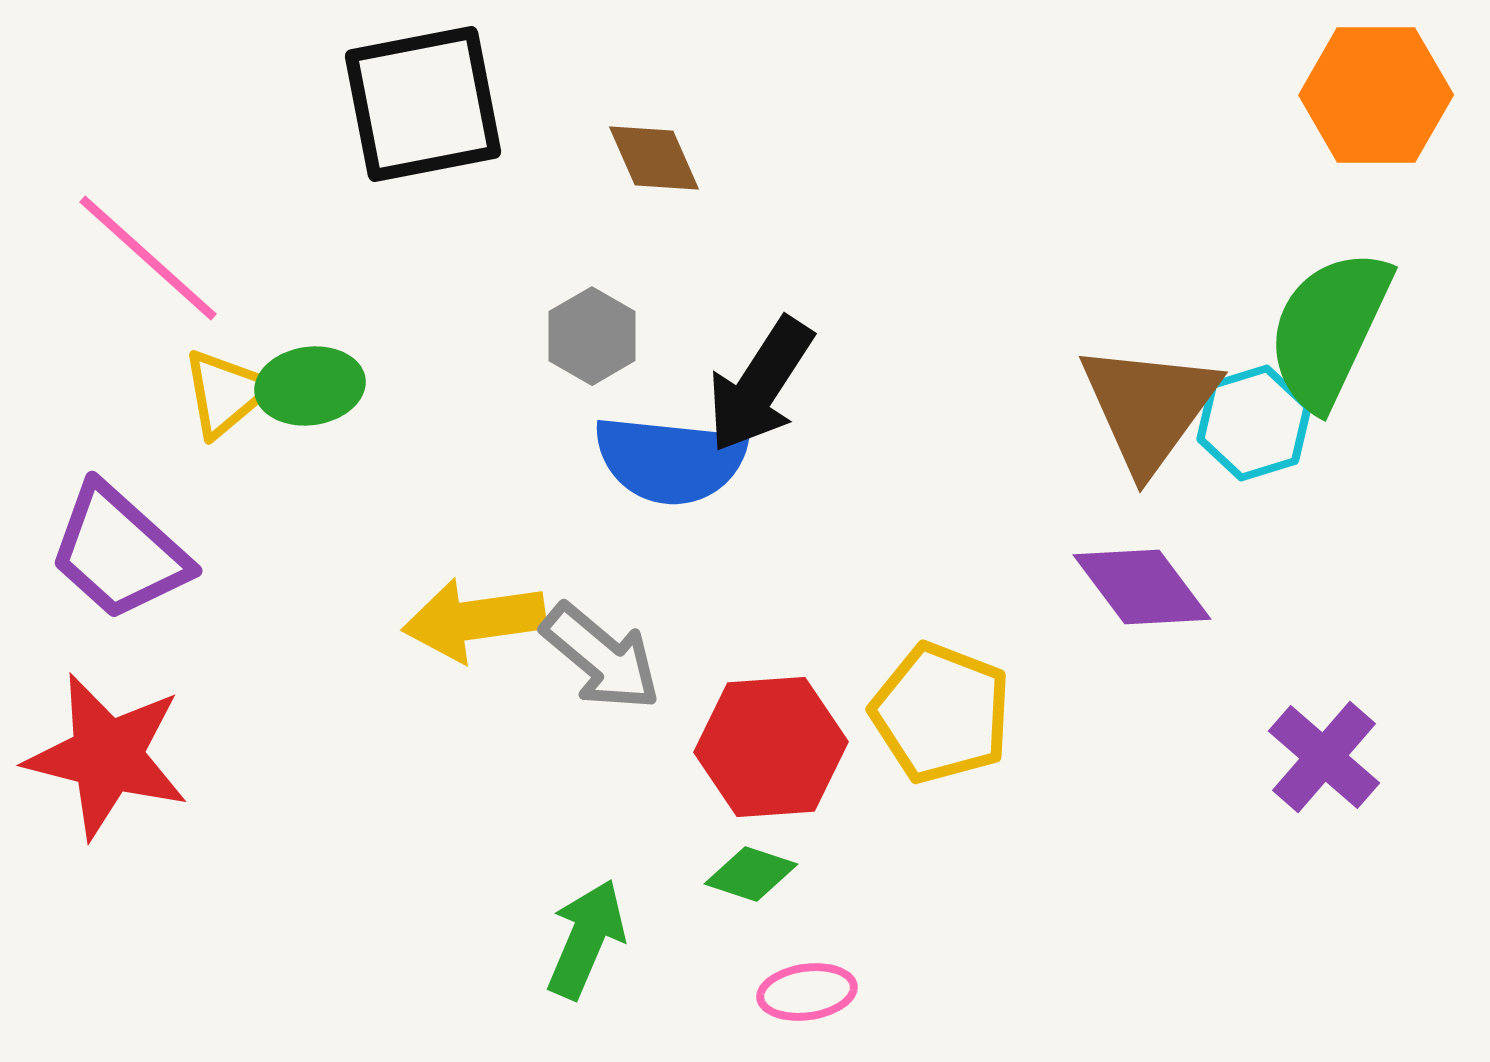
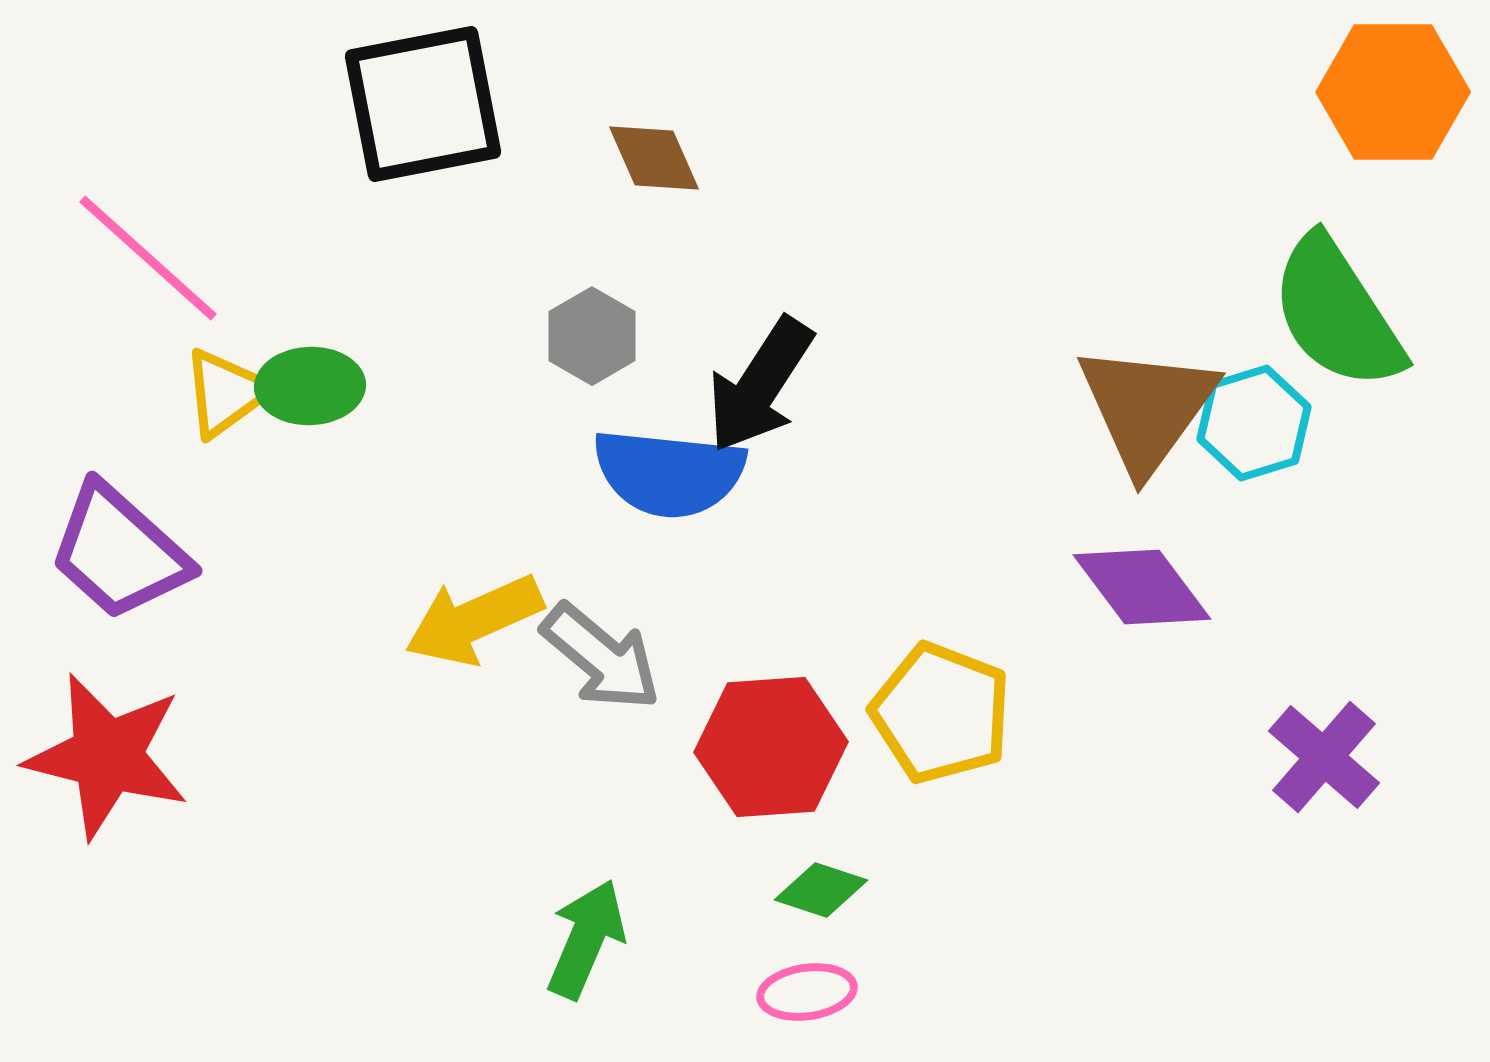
orange hexagon: moved 17 px right, 3 px up
green semicircle: moved 8 px right, 16 px up; rotated 58 degrees counterclockwise
green ellipse: rotated 6 degrees clockwise
yellow triangle: rotated 4 degrees clockwise
brown triangle: moved 2 px left, 1 px down
blue semicircle: moved 1 px left, 13 px down
yellow arrow: rotated 16 degrees counterclockwise
green diamond: moved 70 px right, 16 px down
